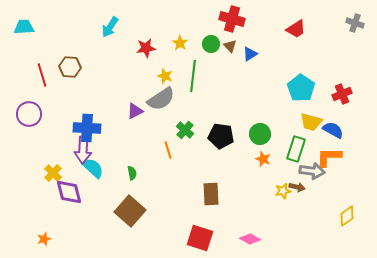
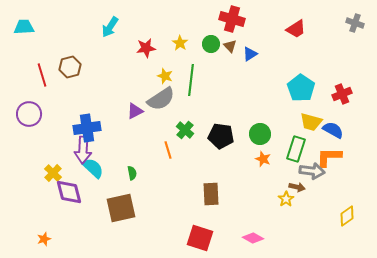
brown hexagon at (70, 67): rotated 20 degrees counterclockwise
green line at (193, 76): moved 2 px left, 4 px down
blue cross at (87, 128): rotated 12 degrees counterclockwise
yellow star at (283, 191): moved 3 px right, 8 px down; rotated 21 degrees counterclockwise
brown square at (130, 211): moved 9 px left, 3 px up; rotated 36 degrees clockwise
pink diamond at (250, 239): moved 3 px right, 1 px up
